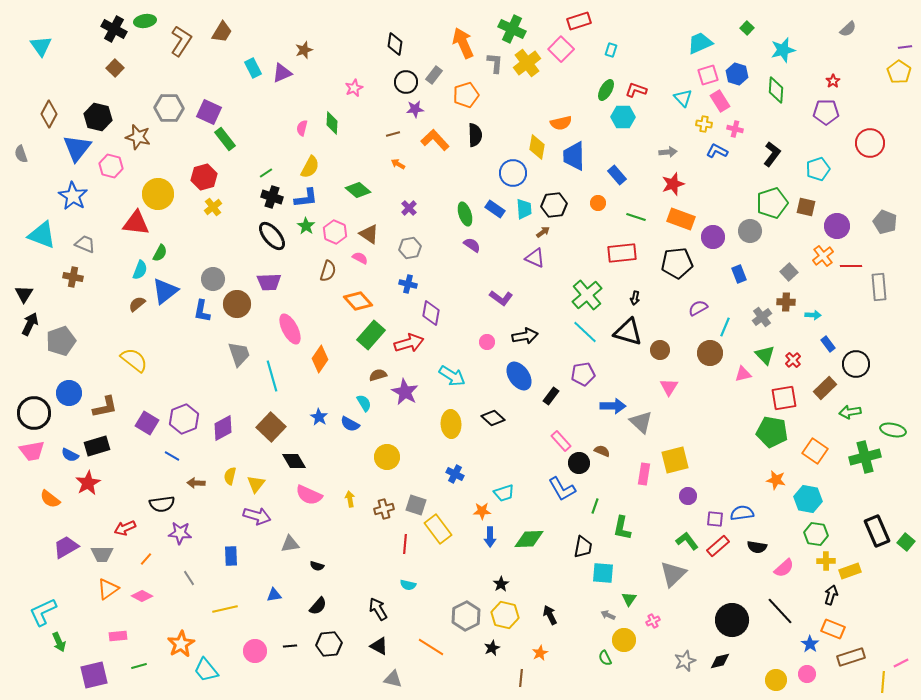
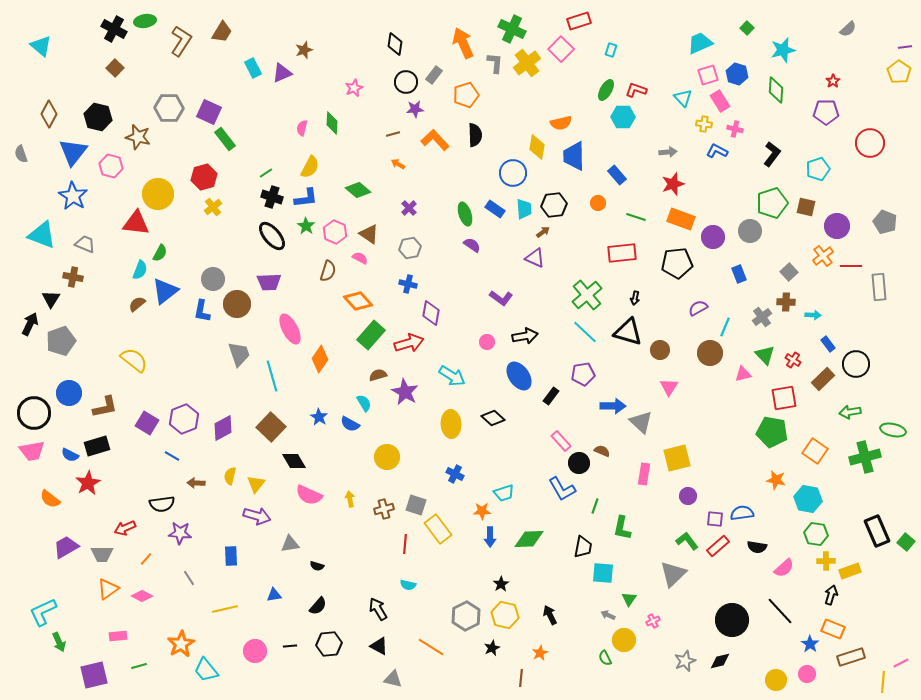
cyan triangle at (41, 46): rotated 15 degrees counterclockwise
blue triangle at (77, 148): moved 4 px left, 4 px down
black triangle at (24, 294): moved 27 px right, 5 px down
red cross at (793, 360): rotated 14 degrees counterclockwise
brown rectangle at (825, 388): moved 2 px left, 9 px up
yellow square at (675, 460): moved 2 px right, 2 px up
